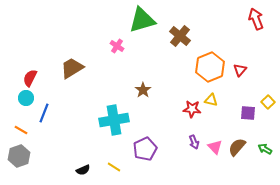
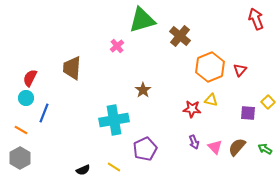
pink cross: rotated 16 degrees clockwise
brown trapezoid: rotated 55 degrees counterclockwise
gray hexagon: moved 1 px right, 2 px down; rotated 10 degrees counterclockwise
